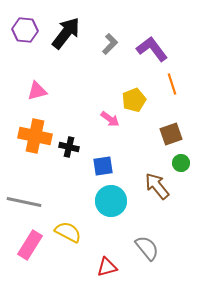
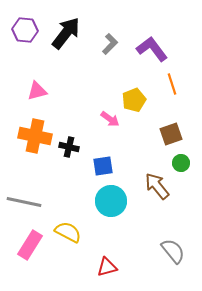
gray semicircle: moved 26 px right, 3 px down
